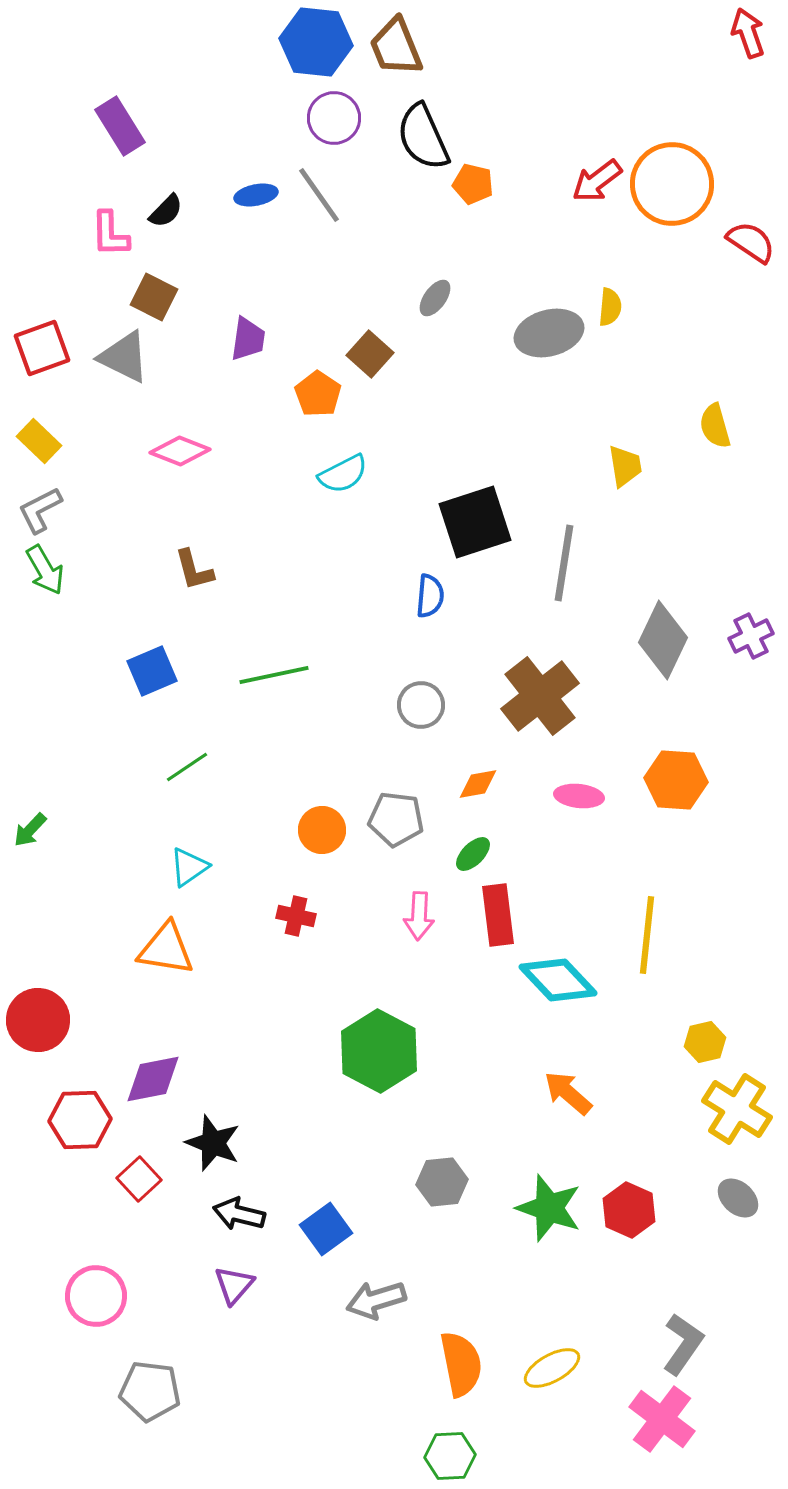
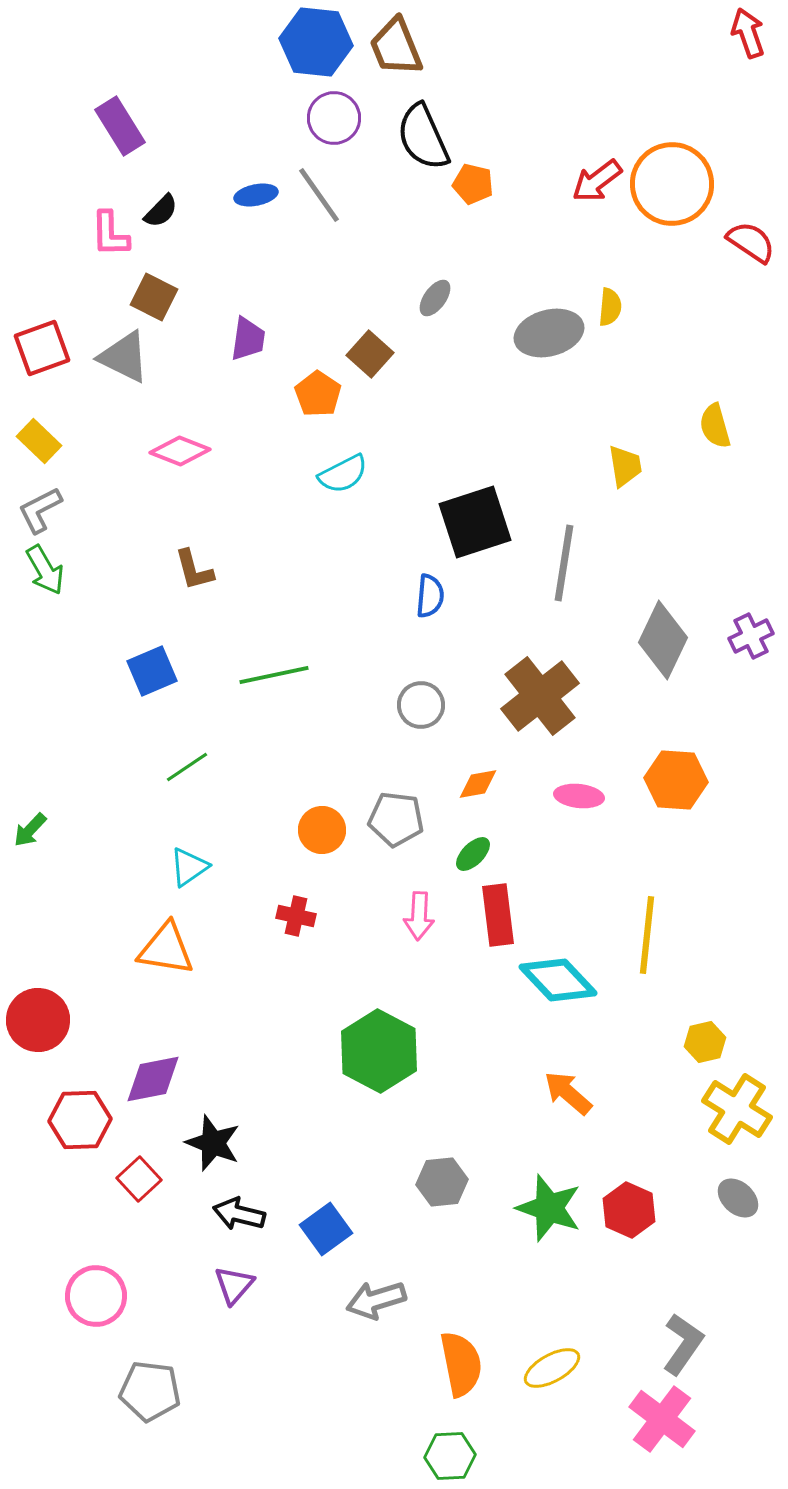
black semicircle at (166, 211): moved 5 px left
